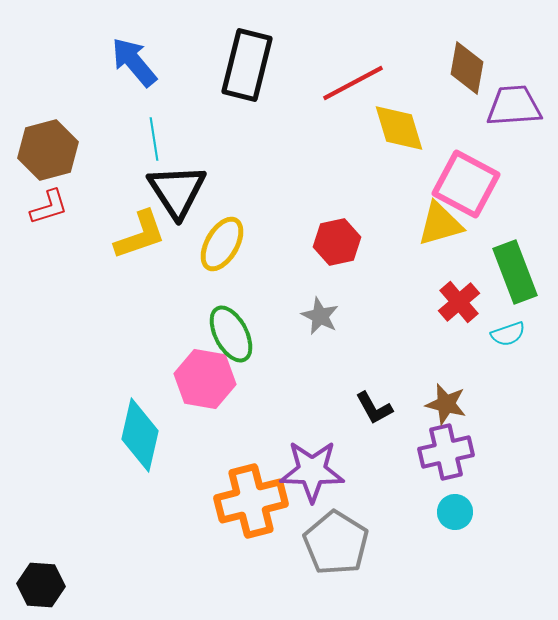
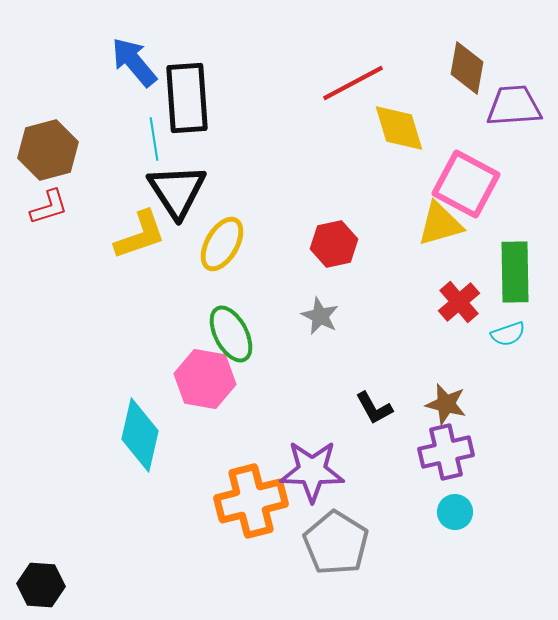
black rectangle: moved 60 px left, 33 px down; rotated 18 degrees counterclockwise
red hexagon: moved 3 px left, 2 px down
green rectangle: rotated 20 degrees clockwise
